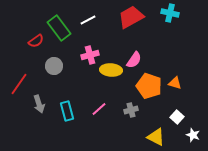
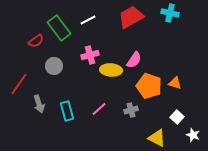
yellow triangle: moved 1 px right, 1 px down
